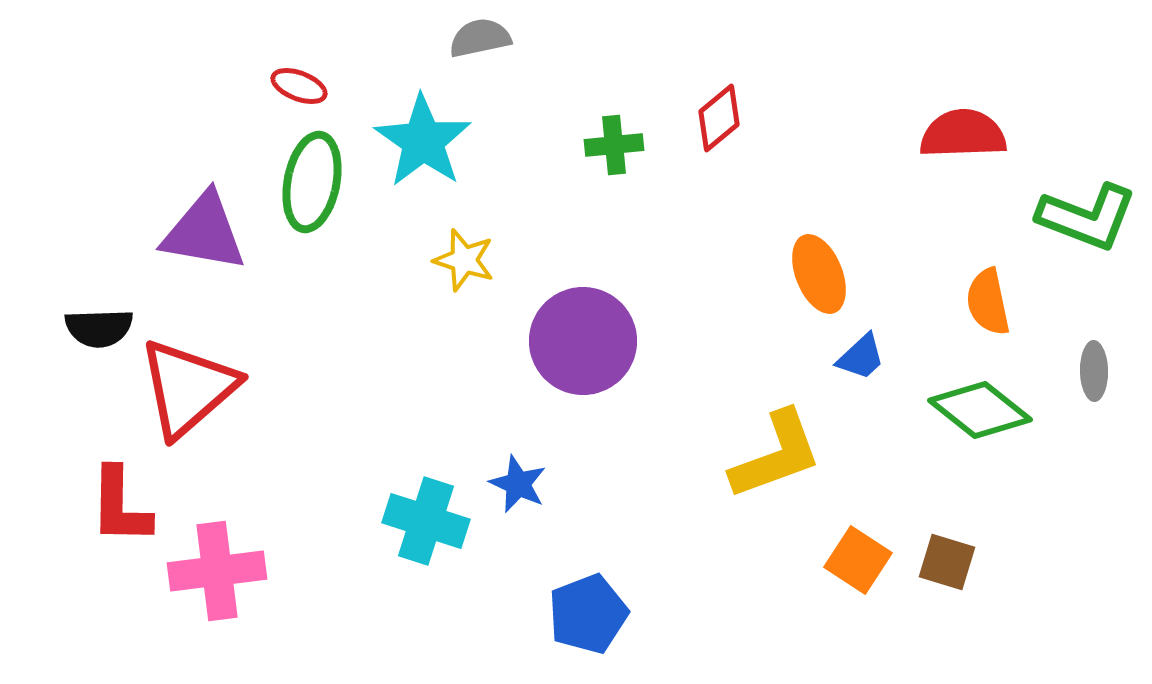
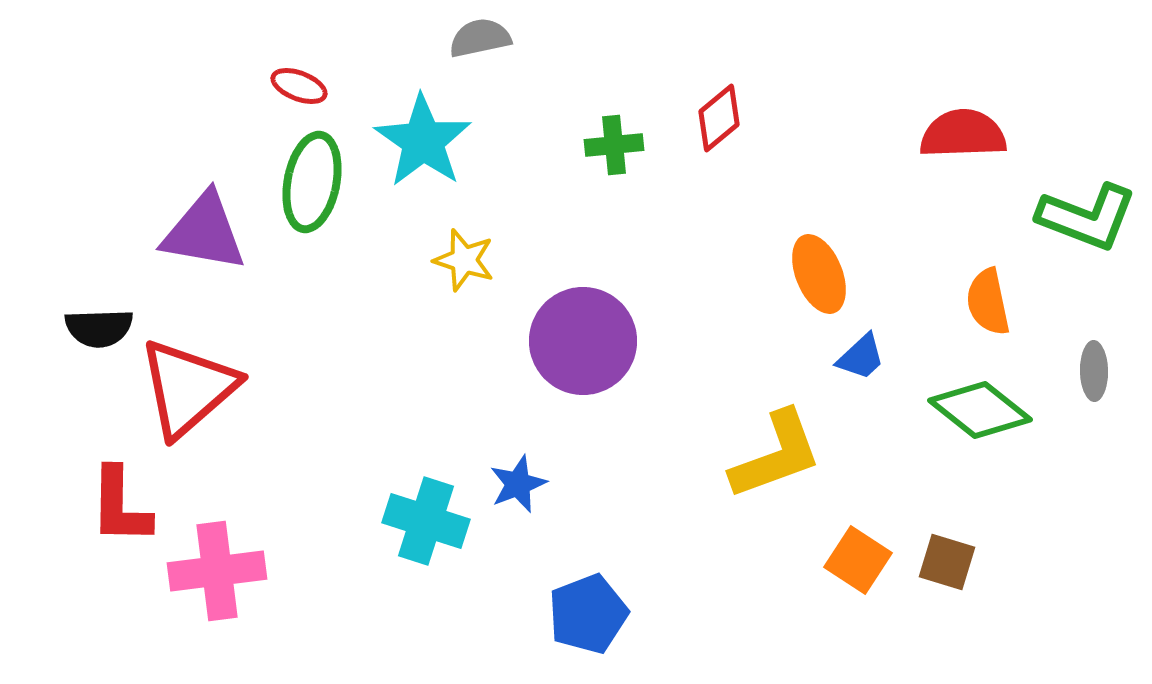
blue star: rotated 26 degrees clockwise
